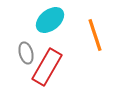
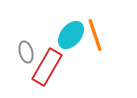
cyan ellipse: moved 21 px right, 15 px down; rotated 12 degrees counterclockwise
gray ellipse: moved 1 px up
